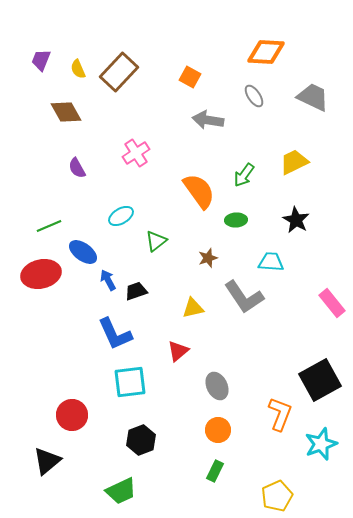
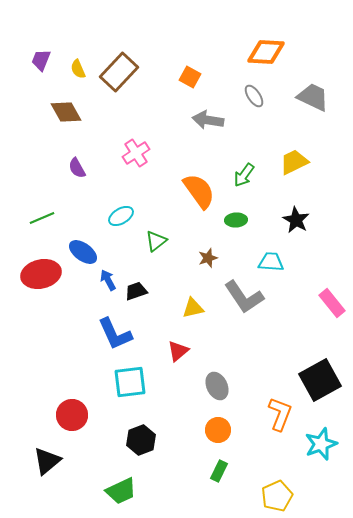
green line at (49, 226): moved 7 px left, 8 px up
green rectangle at (215, 471): moved 4 px right
